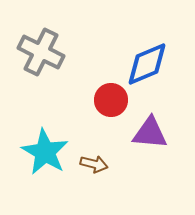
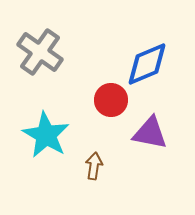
gray cross: moved 1 px left; rotated 9 degrees clockwise
purple triangle: rotated 6 degrees clockwise
cyan star: moved 1 px right, 17 px up
brown arrow: moved 2 px down; rotated 96 degrees counterclockwise
